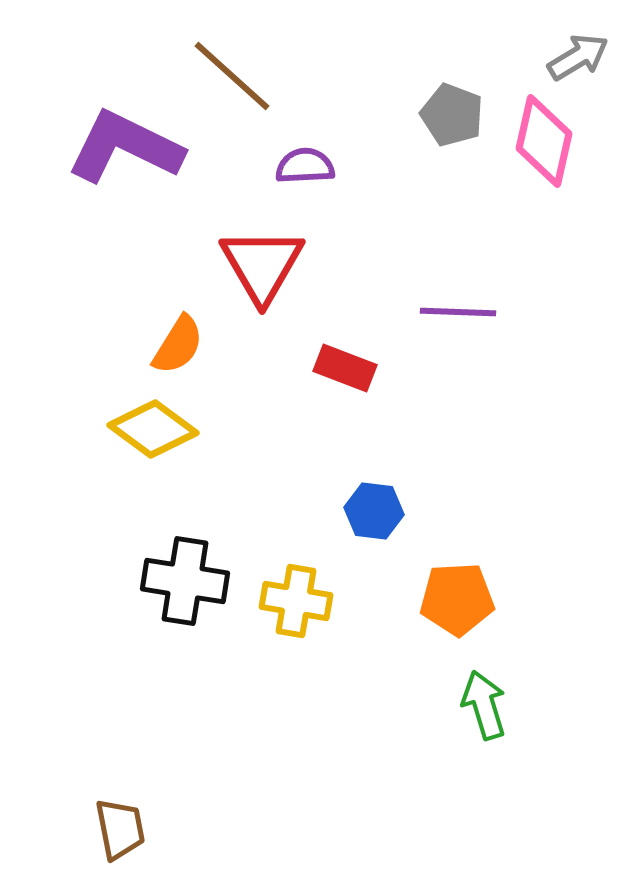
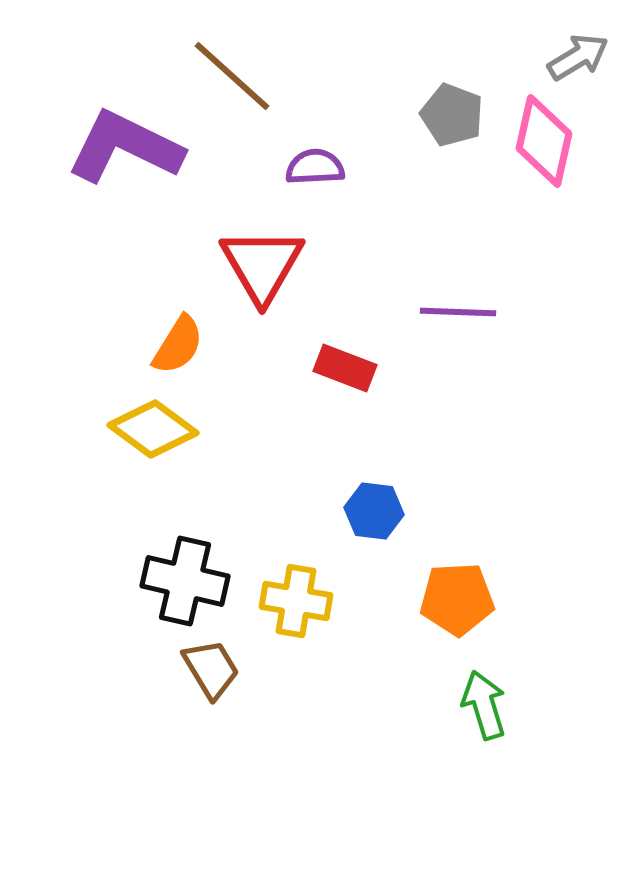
purple semicircle: moved 10 px right, 1 px down
black cross: rotated 4 degrees clockwise
brown trapezoid: moved 91 px right, 160 px up; rotated 20 degrees counterclockwise
